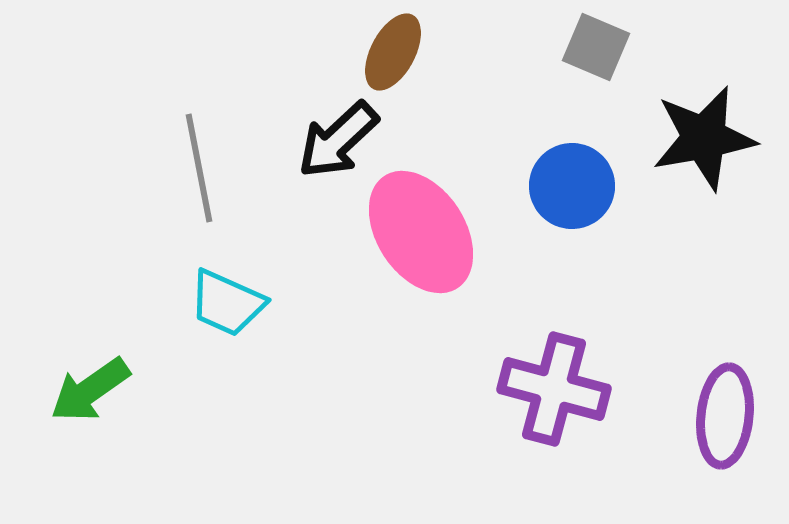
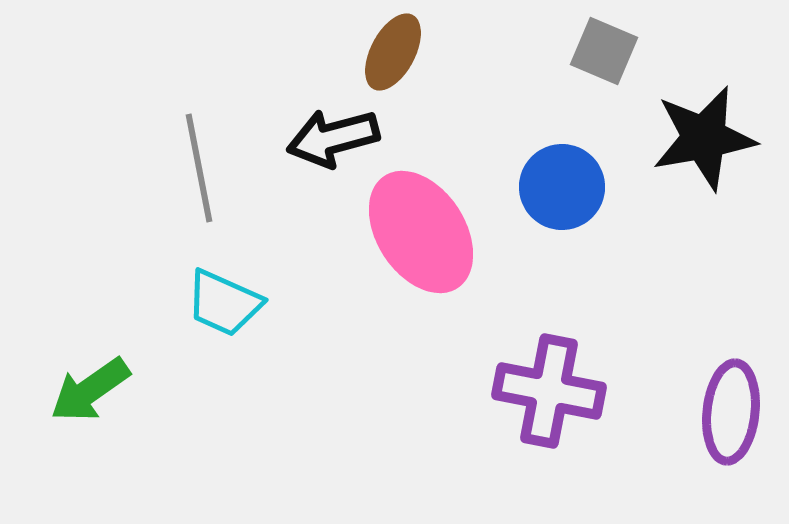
gray square: moved 8 px right, 4 px down
black arrow: moved 5 px left, 2 px up; rotated 28 degrees clockwise
blue circle: moved 10 px left, 1 px down
cyan trapezoid: moved 3 px left
purple cross: moved 5 px left, 2 px down; rotated 4 degrees counterclockwise
purple ellipse: moved 6 px right, 4 px up
